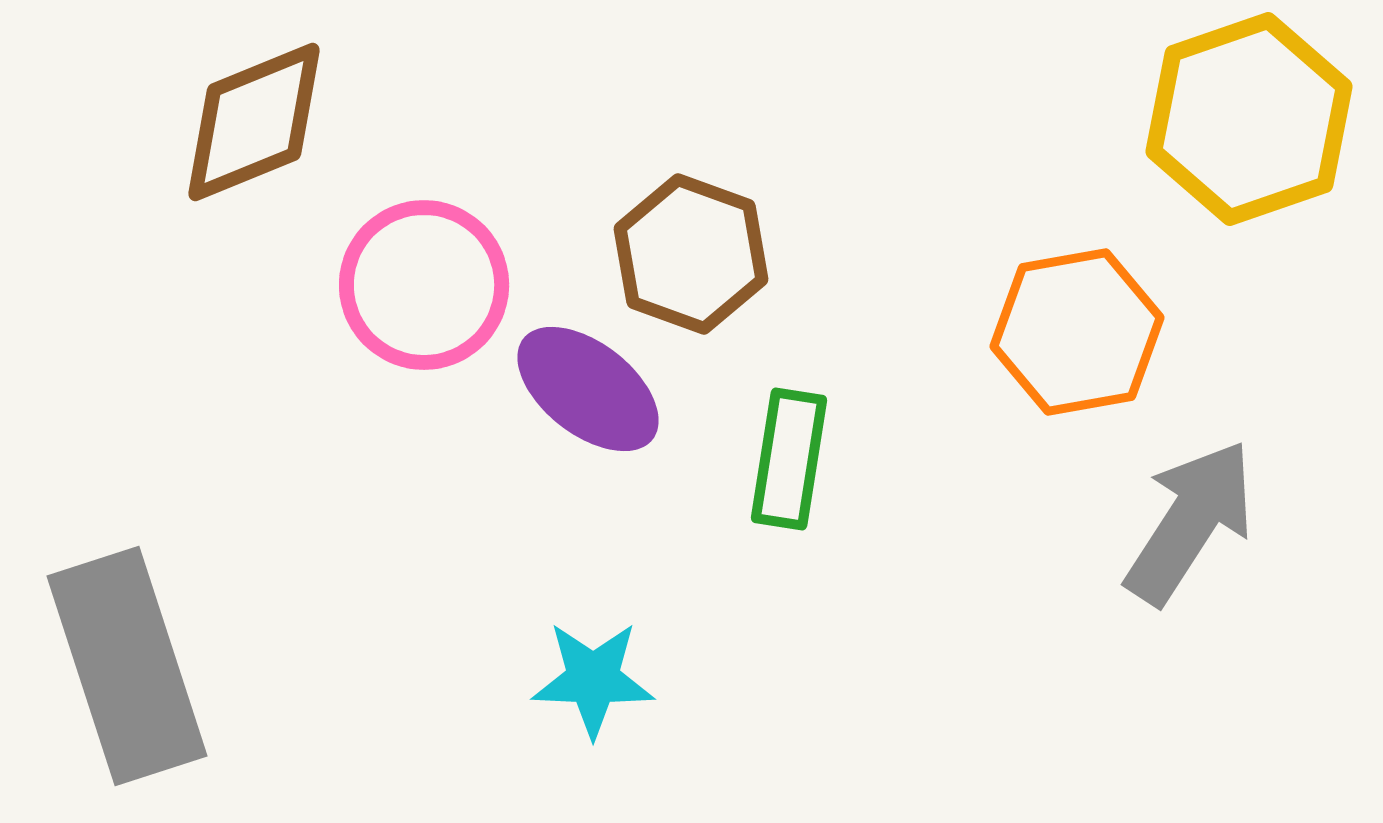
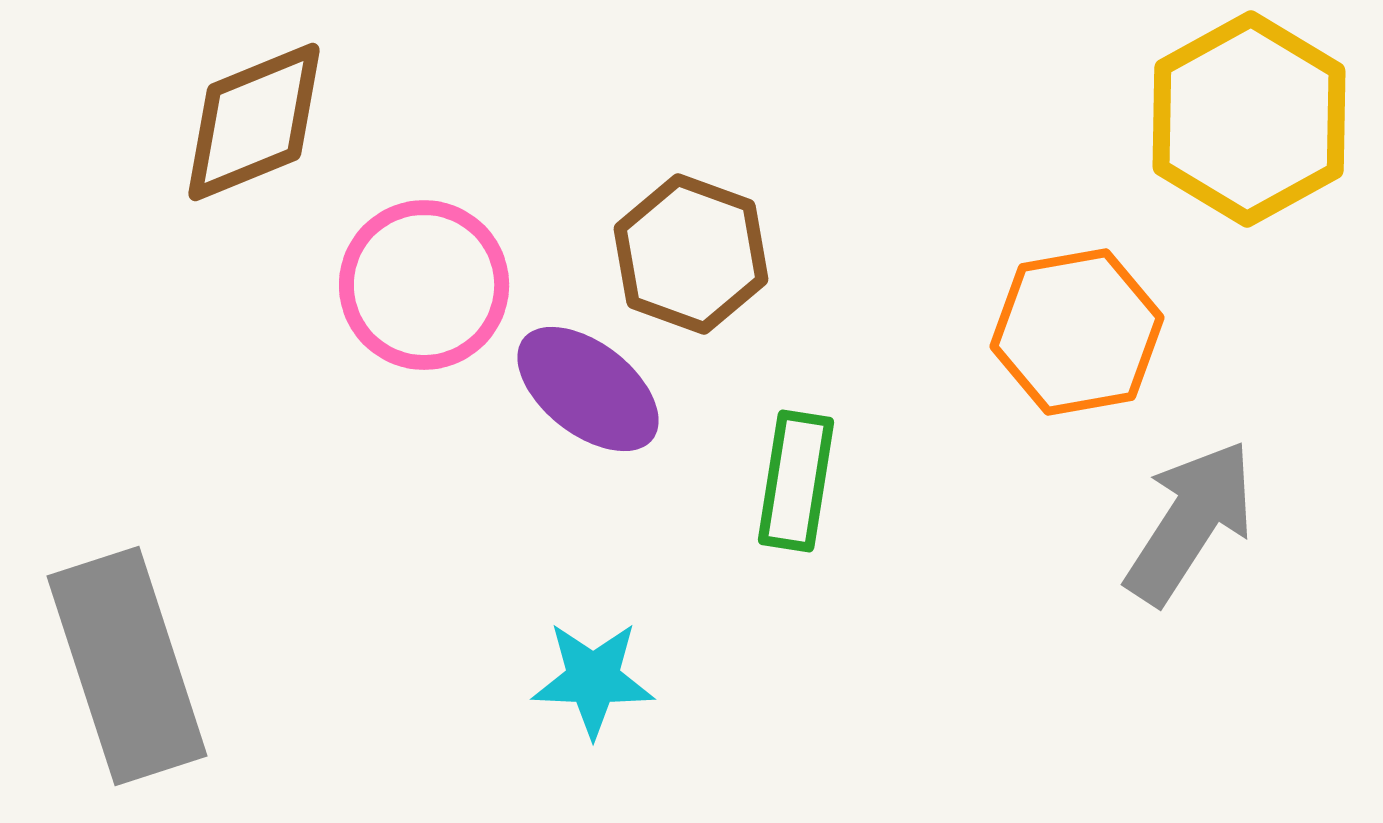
yellow hexagon: rotated 10 degrees counterclockwise
green rectangle: moved 7 px right, 22 px down
